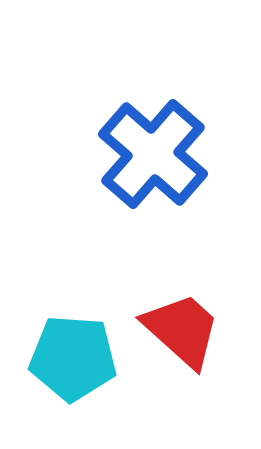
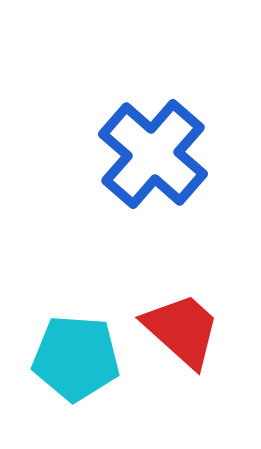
cyan pentagon: moved 3 px right
